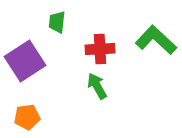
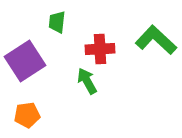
green arrow: moved 10 px left, 5 px up
orange pentagon: moved 2 px up
